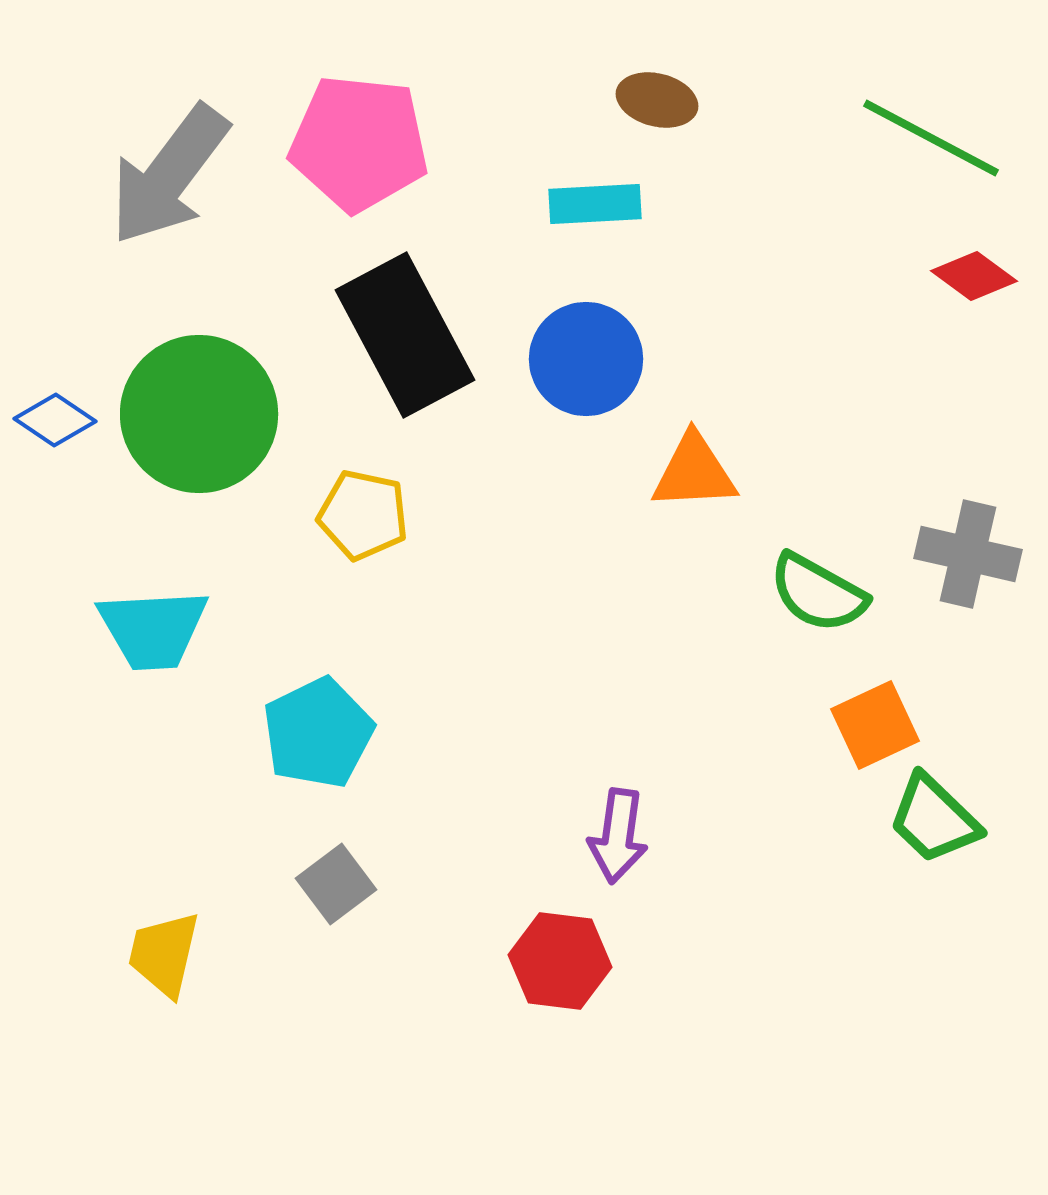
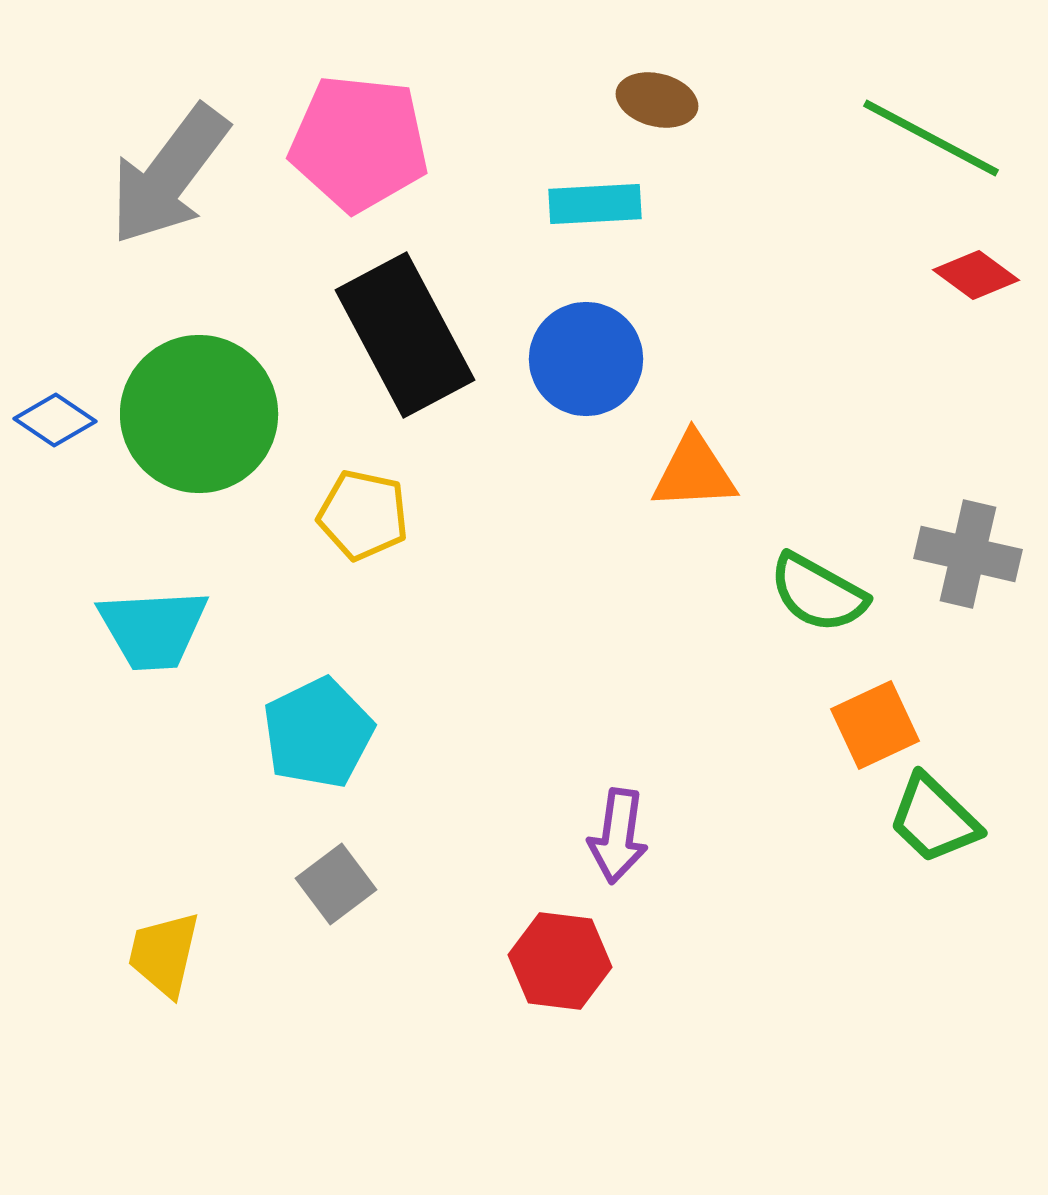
red diamond: moved 2 px right, 1 px up
